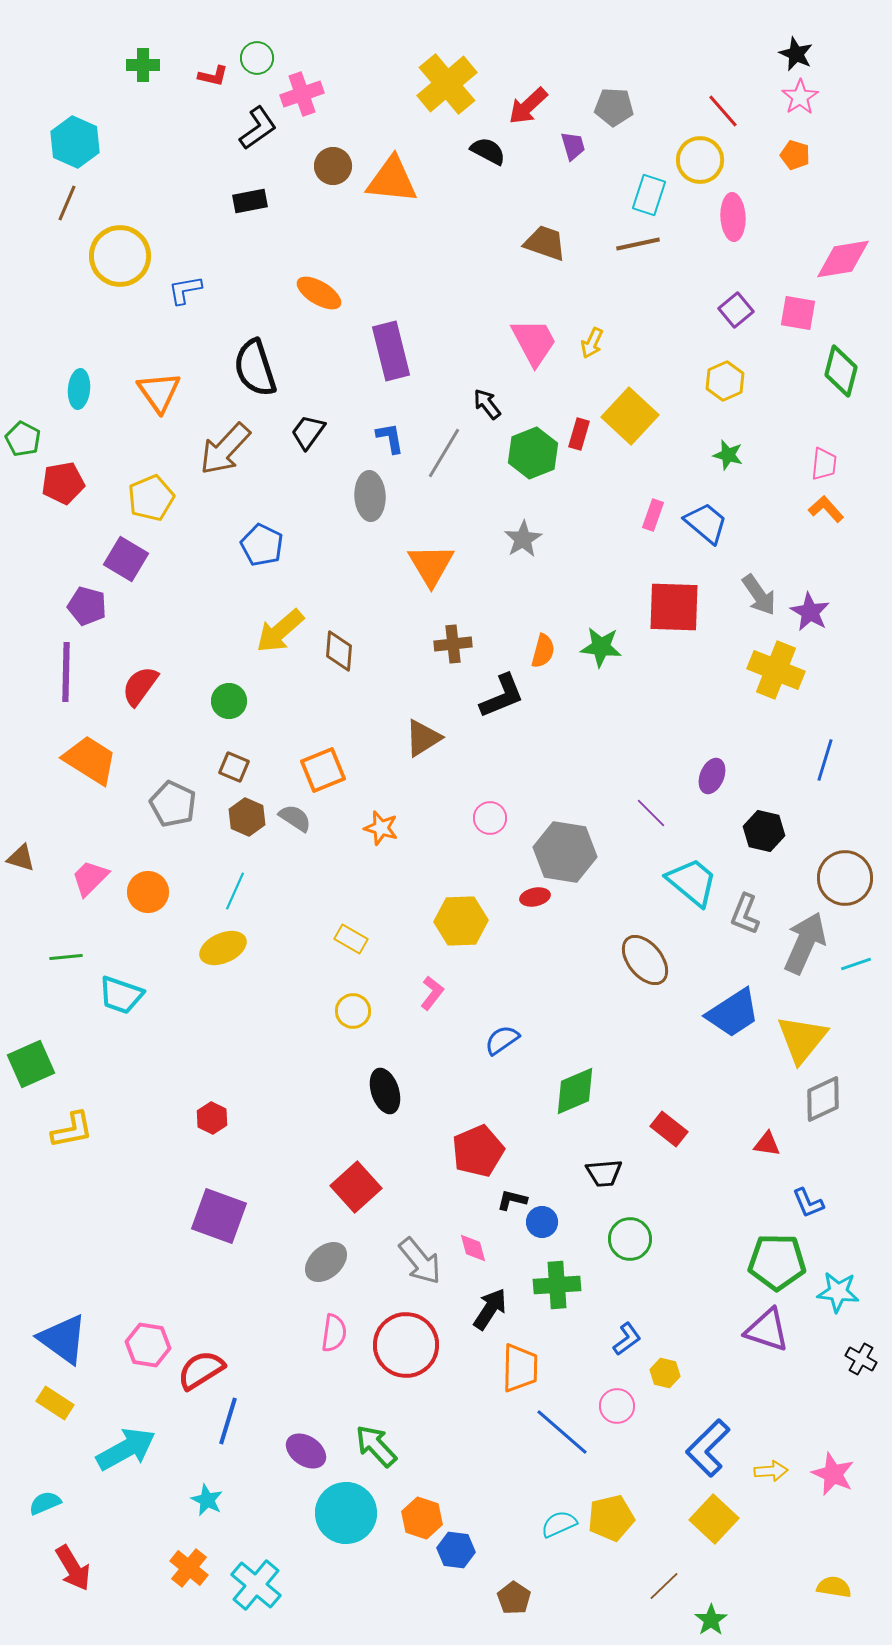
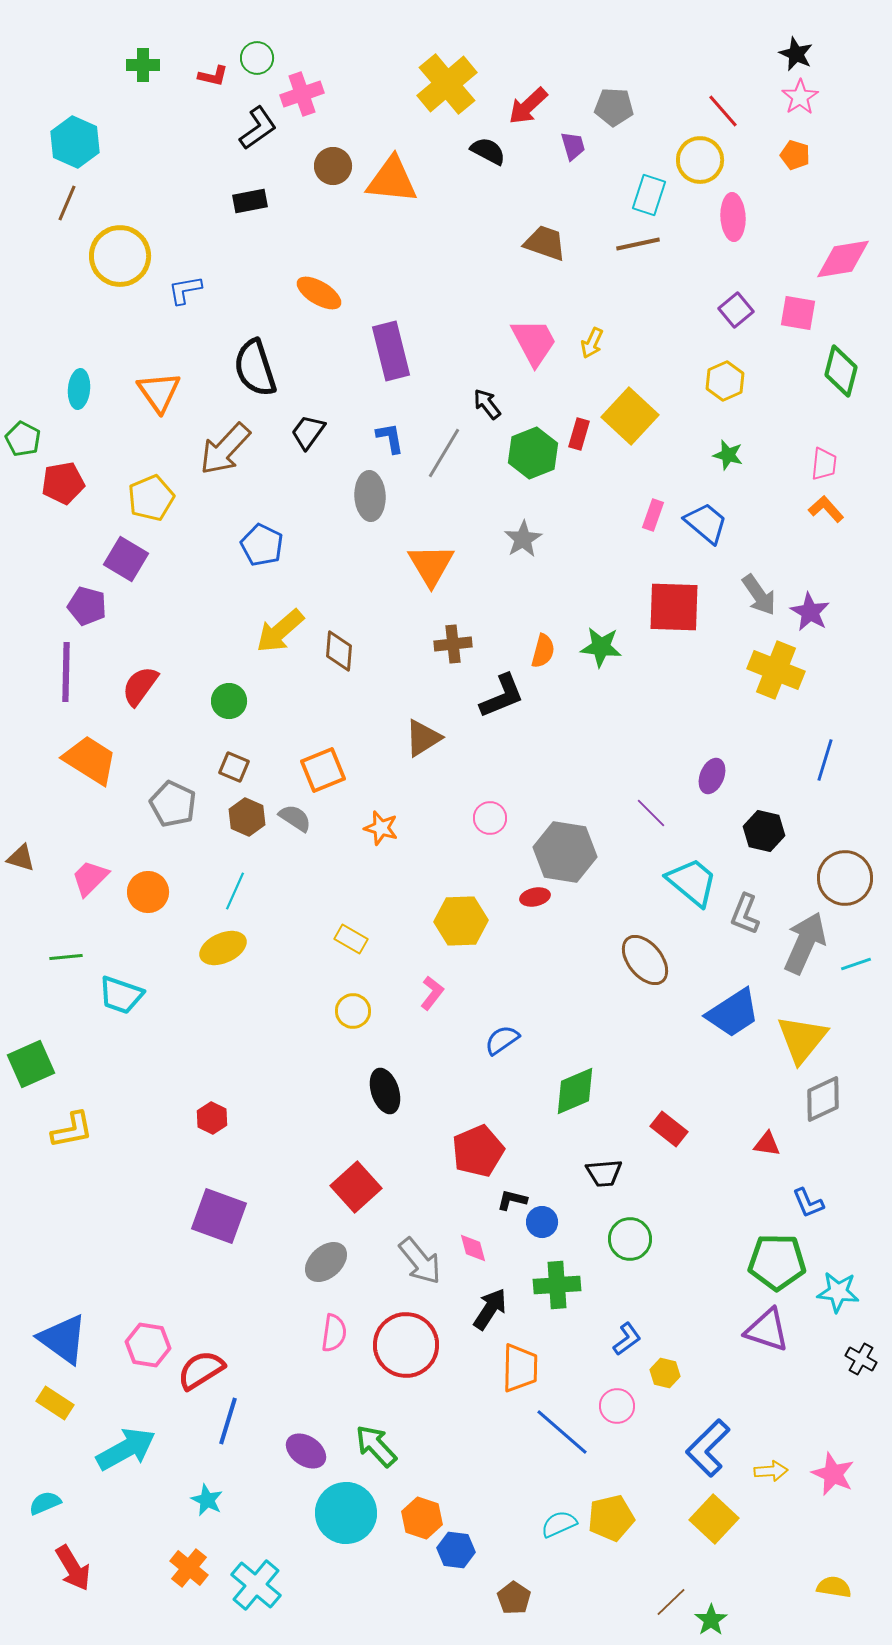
brown line at (664, 1586): moved 7 px right, 16 px down
